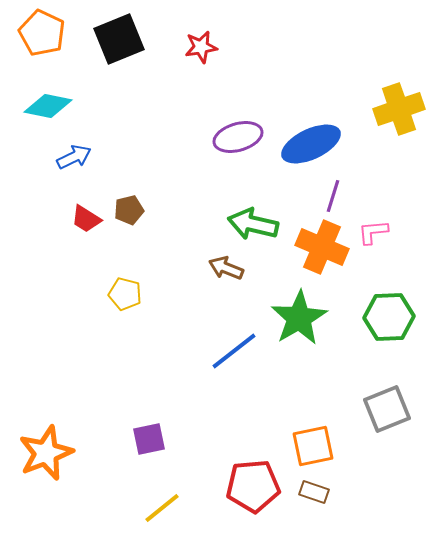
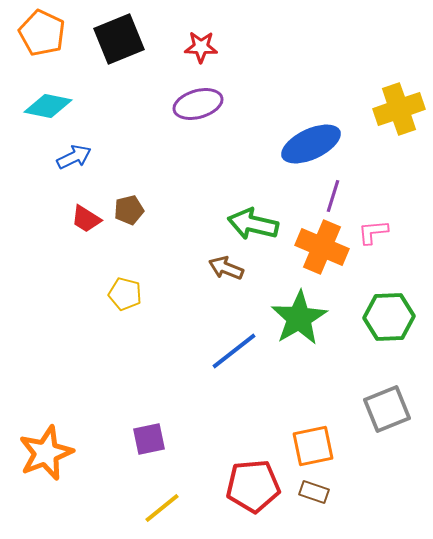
red star: rotated 12 degrees clockwise
purple ellipse: moved 40 px left, 33 px up
